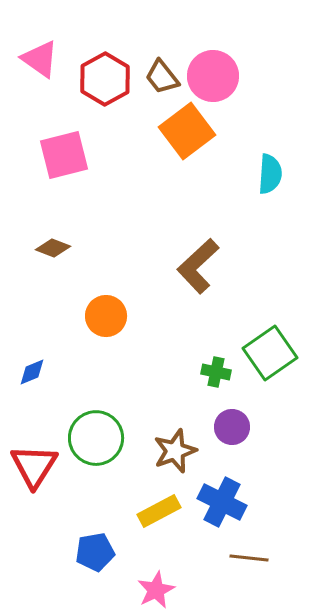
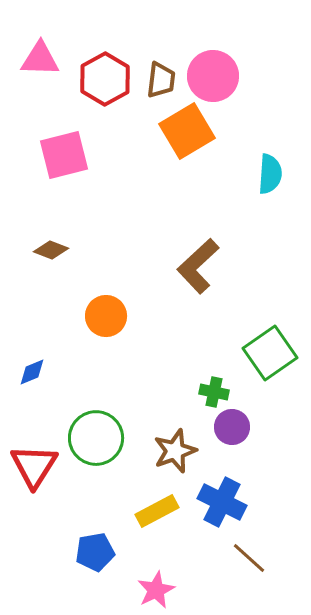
pink triangle: rotated 33 degrees counterclockwise
brown trapezoid: moved 1 px left, 3 px down; rotated 135 degrees counterclockwise
orange square: rotated 6 degrees clockwise
brown diamond: moved 2 px left, 2 px down
green cross: moved 2 px left, 20 px down
yellow rectangle: moved 2 px left
brown line: rotated 36 degrees clockwise
